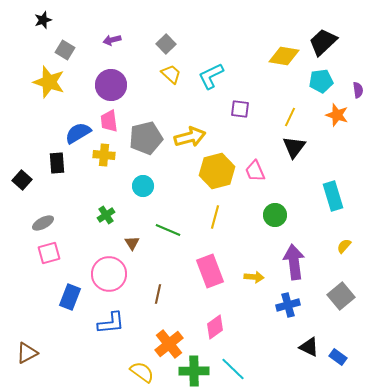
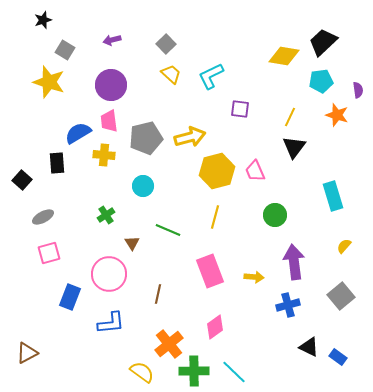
gray ellipse at (43, 223): moved 6 px up
cyan line at (233, 369): moved 1 px right, 3 px down
